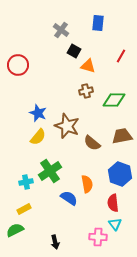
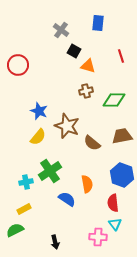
red line: rotated 48 degrees counterclockwise
blue star: moved 1 px right, 2 px up
blue hexagon: moved 2 px right, 1 px down
blue semicircle: moved 2 px left, 1 px down
